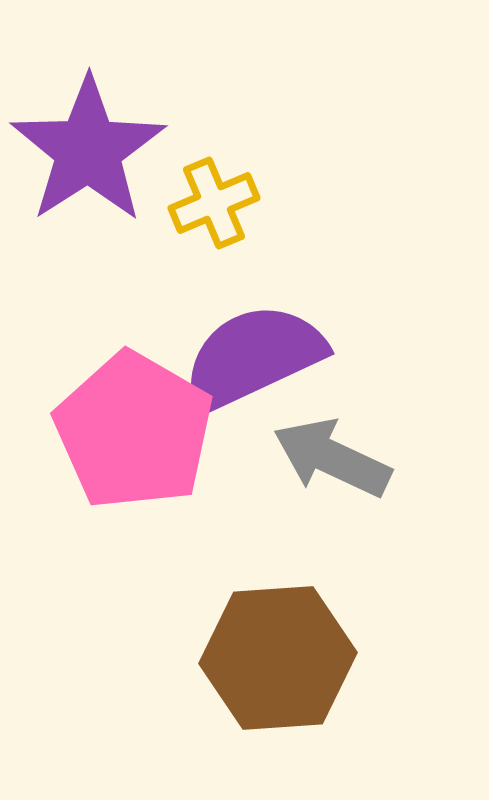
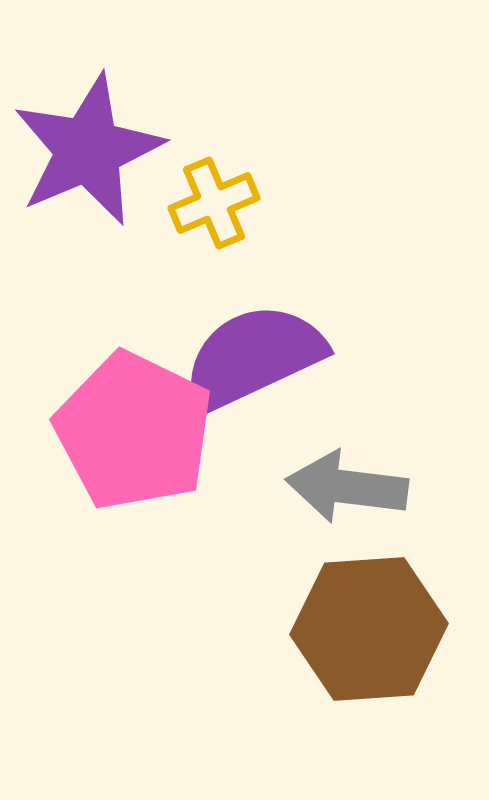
purple star: rotated 10 degrees clockwise
pink pentagon: rotated 4 degrees counterclockwise
gray arrow: moved 15 px right, 29 px down; rotated 18 degrees counterclockwise
brown hexagon: moved 91 px right, 29 px up
